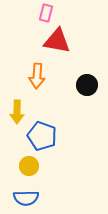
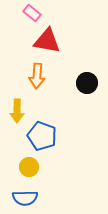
pink rectangle: moved 14 px left; rotated 66 degrees counterclockwise
red triangle: moved 10 px left
black circle: moved 2 px up
yellow arrow: moved 1 px up
yellow circle: moved 1 px down
blue semicircle: moved 1 px left
